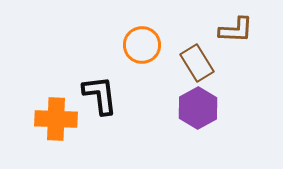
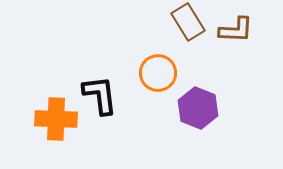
orange circle: moved 16 px right, 28 px down
brown rectangle: moved 9 px left, 41 px up
purple hexagon: rotated 9 degrees counterclockwise
